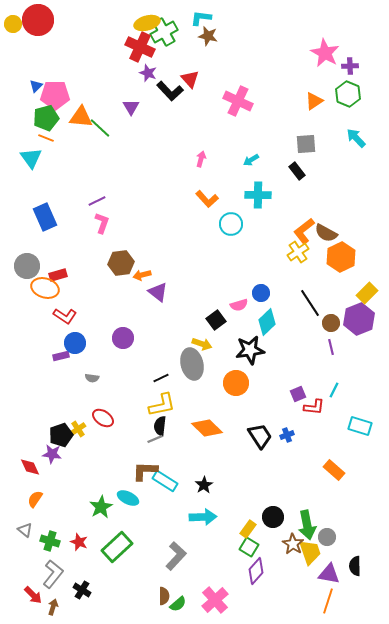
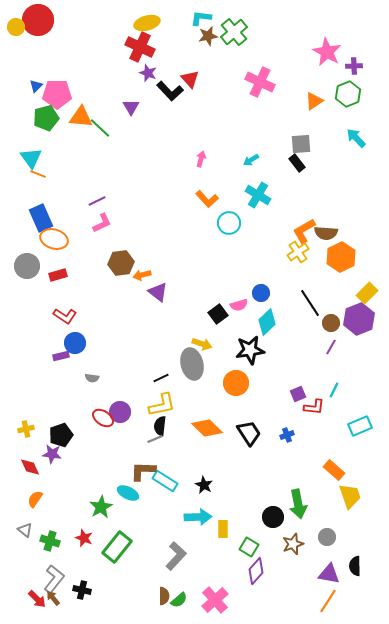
yellow circle at (13, 24): moved 3 px right, 3 px down
green cross at (164, 32): moved 70 px right; rotated 12 degrees counterclockwise
brown star at (208, 36): rotated 24 degrees counterclockwise
pink star at (325, 53): moved 2 px right, 1 px up
purple cross at (350, 66): moved 4 px right
green hexagon at (348, 94): rotated 15 degrees clockwise
pink pentagon at (55, 95): moved 2 px right, 1 px up
pink cross at (238, 101): moved 22 px right, 19 px up
orange line at (46, 138): moved 8 px left, 36 px down
gray square at (306, 144): moved 5 px left
black rectangle at (297, 171): moved 8 px up
cyan cross at (258, 195): rotated 30 degrees clockwise
blue rectangle at (45, 217): moved 4 px left, 1 px down
pink L-shape at (102, 223): rotated 45 degrees clockwise
cyan circle at (231, 224): moved 2 px left, 1 px up
orange L-shape at (304, 231): rotated 8 degrees clockwise
brown semicircle at (326, 233): rotated 25 degrees counterclockwise
orange ellipse at (45, 288): moved 9 px right, 49 px up
black square at (216, 320): moved 2 px right, 6 px up
purple circle at (123, 338): moved 3 px left, 74 px down
purple line at (331, 347): rotated 42 degrees clockwise
cyan rectangle at (360, 426): rotated 40 degrees counterclockwise
yellow cross at (78, 429): moved 52 px left; rotated 21 degrees clockwise
black trapezoid at (260, 436): moved 11 px left, 3 px up
brown L-shape at (145, 471): moved 2 px left
black star at (204, 485): rotated 12 degrees counterclockwise
cyan ellipse at (128, 498): moved 5 px up
cyan arrow at (203, 517): moved 5 px left
green arrow at (307, 525): moved 9 px left, 21 px up
yellow rectangle at (248, 529): moved 25 px left; rotated 36 degrees counterclockwise
red star at (79, 542): moved 5 px right, 4 px up
brown star at (293, 544): rotated 20 degrees clockwise
green rectangle at (117, 547): rotated 8 degrees counterclockwise
yellow trapezoid at (310, 552): moved 40 px right, 56 px up
gray L-shape at (53, 574): moved 1 px right, 5 px down
black cross at (82, 590): rotated 18 degrees counterclockwise
red arrow at (33, 595): moved 4 px right, 4 px down
orange line at (328, 601): rotated 15 degrees clockwise
green semicircle at (178, 604): moved 1 px right, 4 px up
brown arrow at (53, 607): moved 9 px up; rotated 56 degrees counterclockwise
